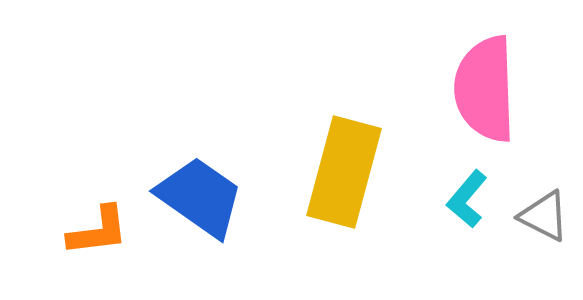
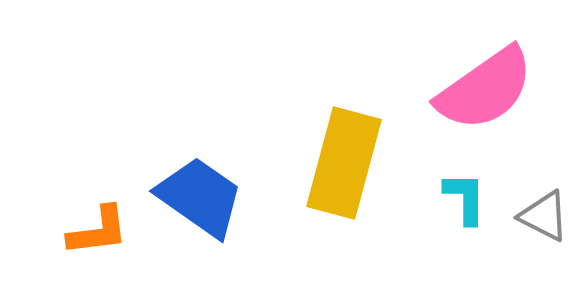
pink semicircle: rotated 123 degrees counterclockwise
yellow rectangle: moved 9 px up
cyan L-shape: moved 2 px left, 1 px up; rotated 140 degrees clockwise
